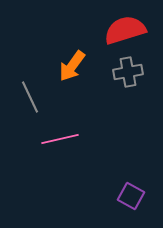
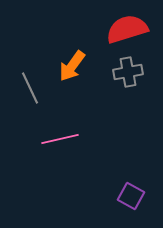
red semicircle: moved 2 px right, 1 px up
gray line: moved 9 px up
